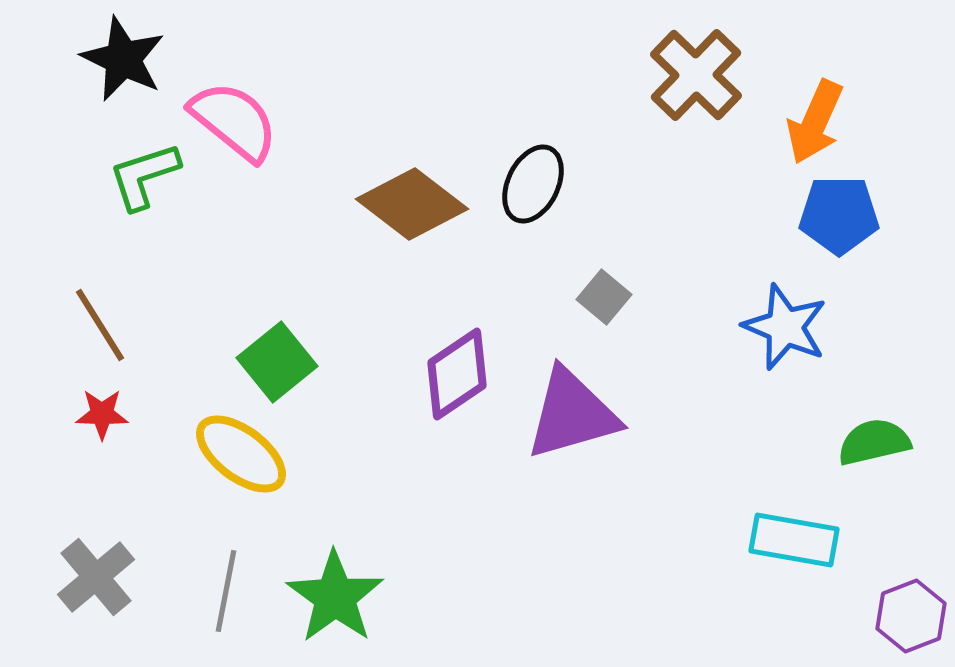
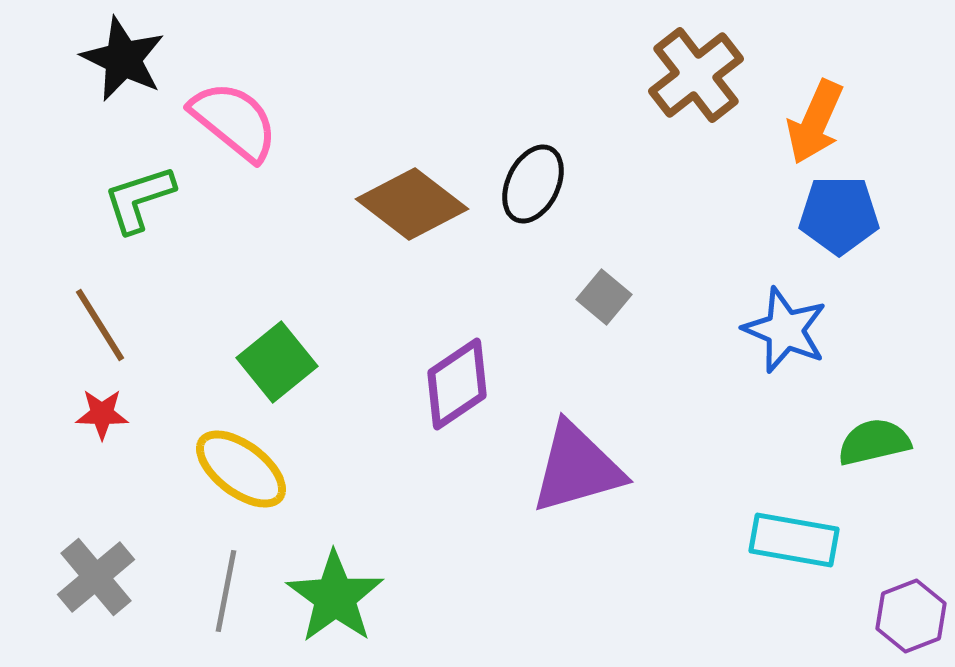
brown cross: rotated 8 degrees clockwise
green L-shape: moved 5 px left, 23 px down
blue star: moved 3 px down
purple diamond: moved 10 px down
purple triangle: moved 5 px right, 54 px down
yellow ellipse: moved 15 px down
